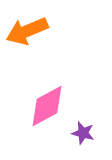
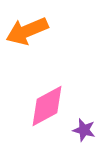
purple star: moved 1 px right, 3 px up
